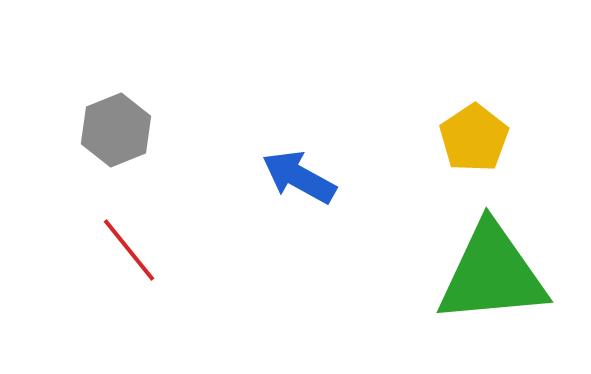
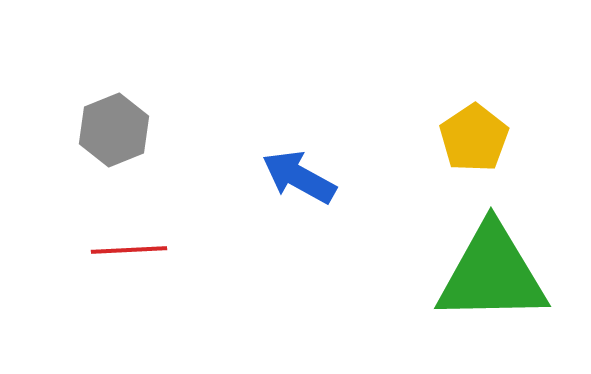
gray hexagon: moved 2 px left
red line: rotated 54 degrees counterclockwise
green triangle: rotated 4 degrees clockwise
